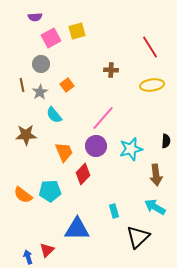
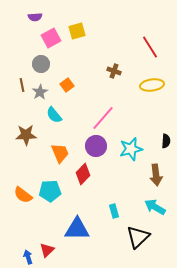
brown cross: moved 3 px right, 1 px down; rotated 16 degrees clockwise
orange trapezoid: moved 4 px left, 1 px down
